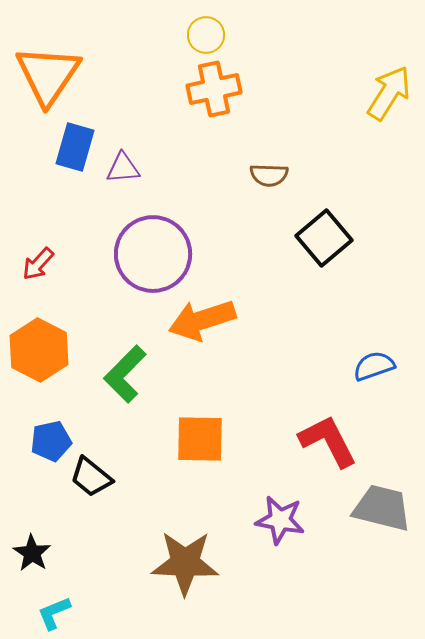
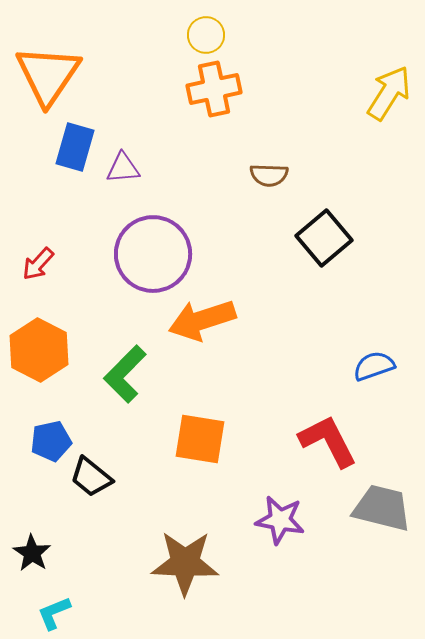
orange square: rotated 8 degrees clockwise
